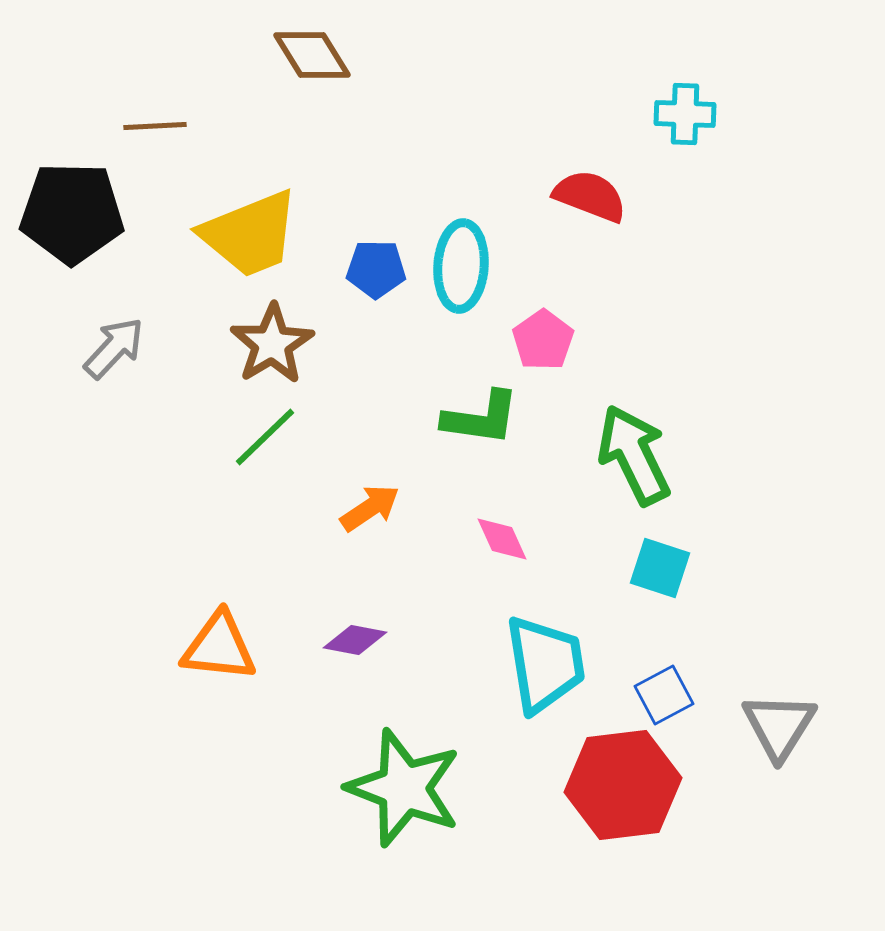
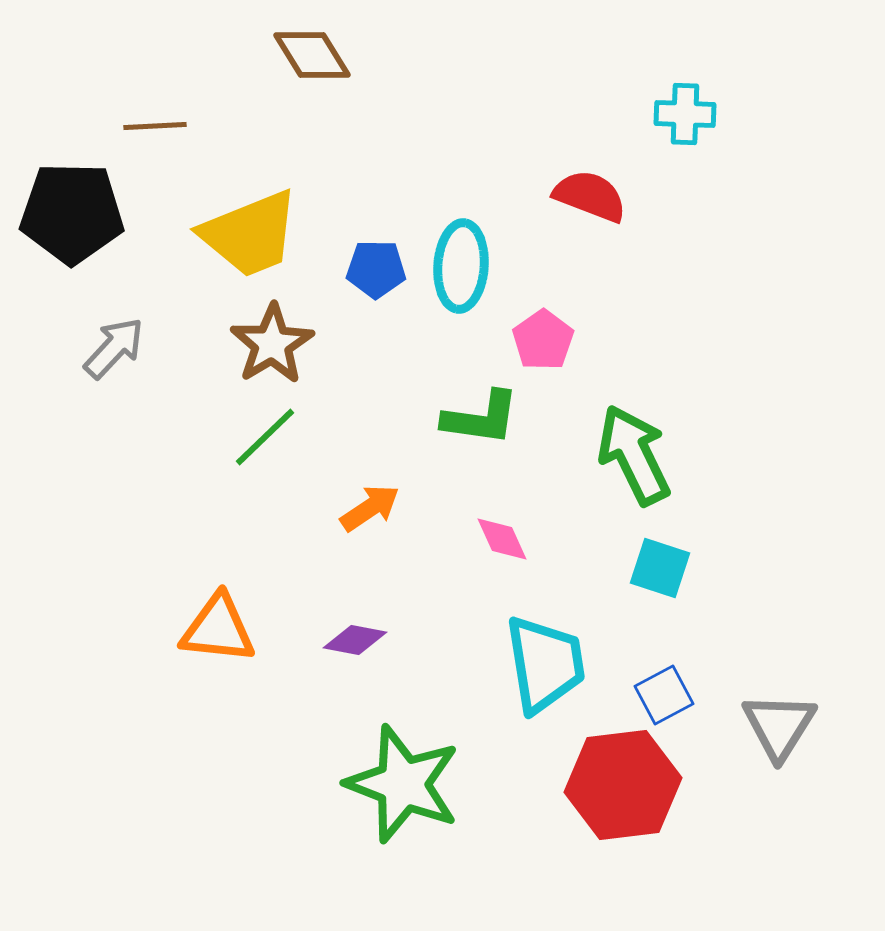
orange triangle: moved 1 px left, 18 px up
green star: moved 1 px left, 4 px up
